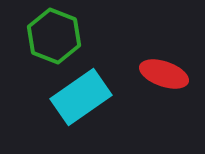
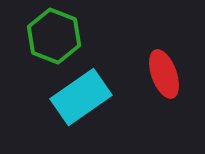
red ellipse: rotated 51 degrees clockwise
